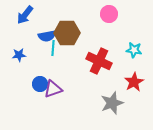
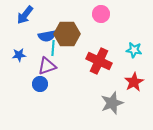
pink circle: moved 8 px left
brown hexagon: moved 1 px down
purple triangle: moved 6 px left, 23 px up
